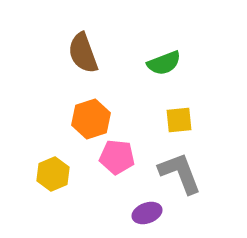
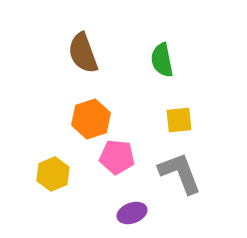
green semicircle: moved 2 px left, 3 px up; rotated 100 degrees clockwise
purple ellipse: moved 15 px left
